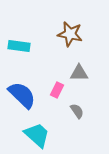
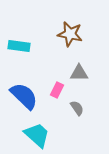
blue semicircle: moved 2 px right, 1 px down
gray semicircle: moved 3 px up
